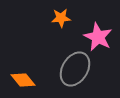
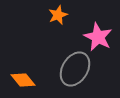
orange star: moved 3 px left, 3 px up; rotated 18 degrees counterclockwise
